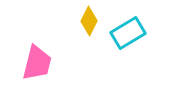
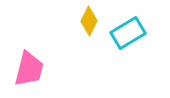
pink trapezoid: moved 8 px left, 6 px down
